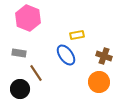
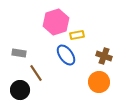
pink hexagon: moved 28 px right, 4 px down; rotated 20 degrees clockwise
black circle: moved 1 px down
